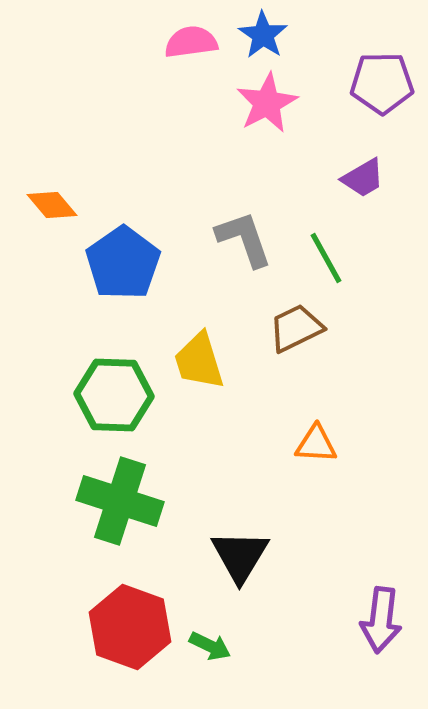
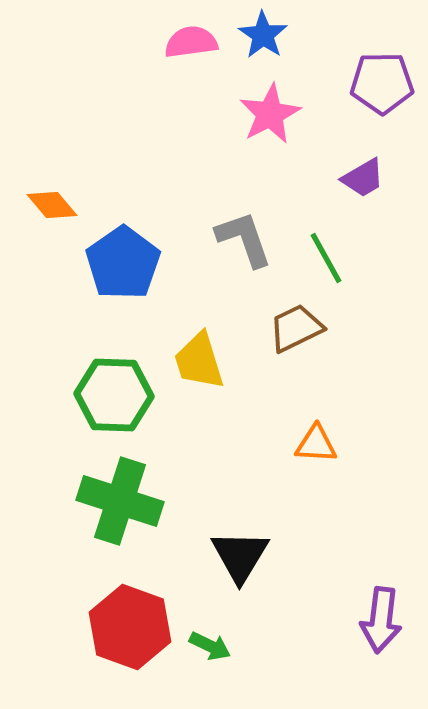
pink star: moved 3 px right, 11 px down
